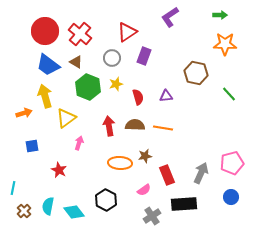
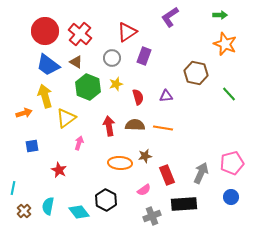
orange star: rotated 20 degrees clockwise
cyan diamond: moved 5 px right
gray cross: rotated 12 degrees clockwise
